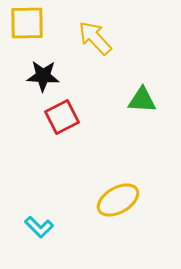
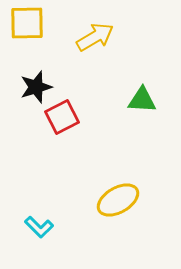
yellow arrow: moved 1 px up; rotated 102 degrees clockwise
black star: moved 7 px left, 11 px down; rotated 20 degrees counterclockwise
